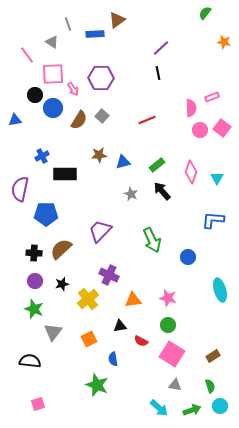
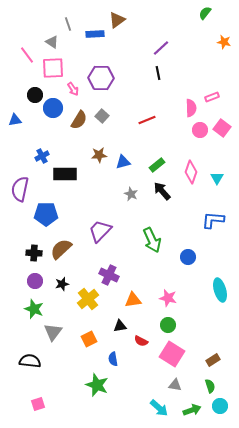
pink square at (53, 74): moved 6 px up
brown rectangle at (213, 356): moved 4 px down
